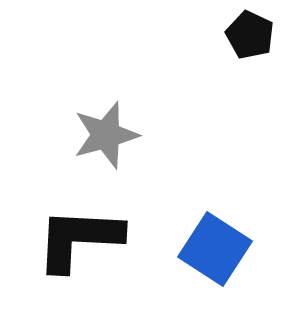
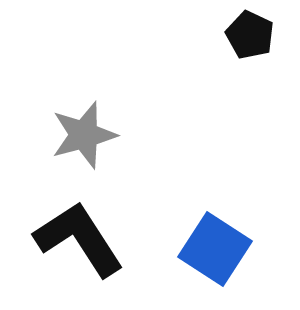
gray star: moved 22 px left
black L-shape: rotated 54 degrees clockwise
